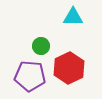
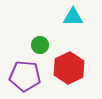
green circle: moved 1 px left, 1 px up
purple pentagon: moved 5 px left
